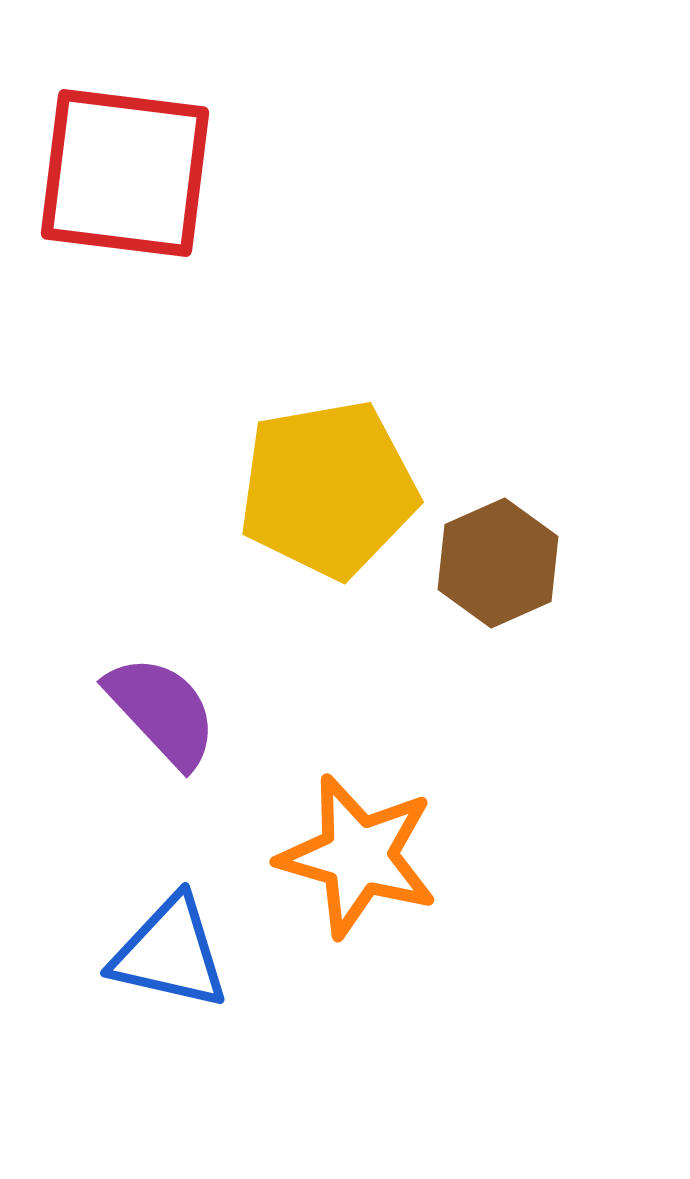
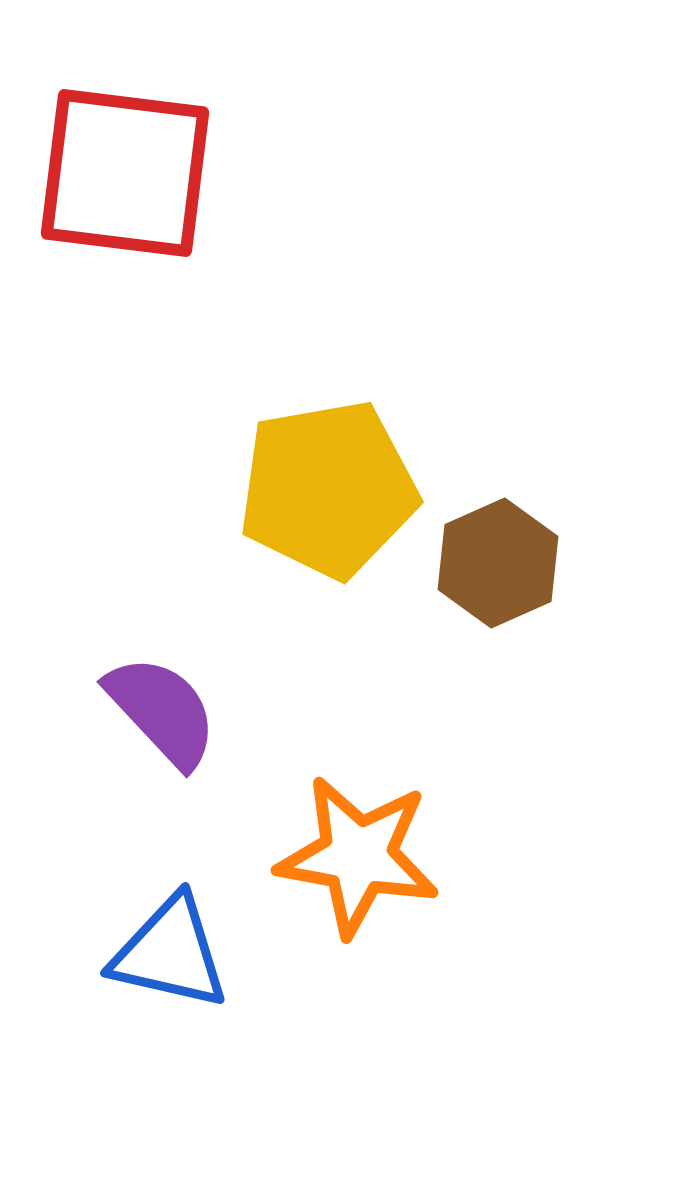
orange star: rotated 6 degrees counterclockwise
